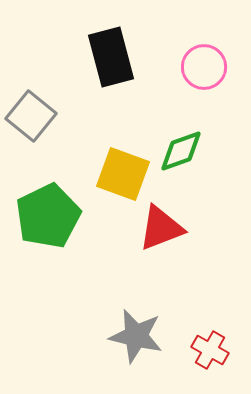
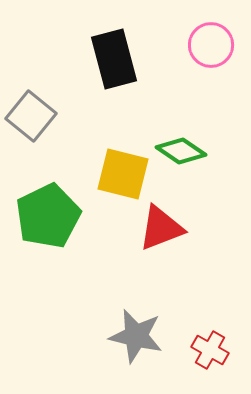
black rectangle: moved 3 px right, 2 px down
pink circle: moved 7 px right, 22 px up
green diamond: rotated 54 degrees clockwise
yellow square: rotated 6 degrees counterclockwise
